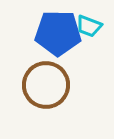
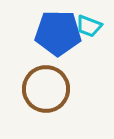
brown circle: moved 4 px down
